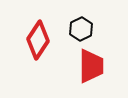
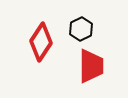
red diamond: moved 3 px right, 2 px down
